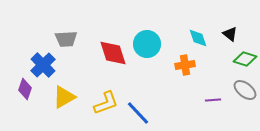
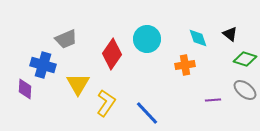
gray trapezoid: rotated 20 degrees counterclockwise
cyan circle: moved 5 px up
red diamond: moved 1 px left, 1 px down; rotated 52 degrees clockwise
blue cross: rotated 30 degrees counterclockwise
purple diamond: rotated 15 degrees counterclockwise
yellow triangle: moved 14 px right, 13 px up; rotated 30 degrees counterclockwise
yellow L-shape: rotated 36 degrees counterclockwise
blue line: moved 9 px right
